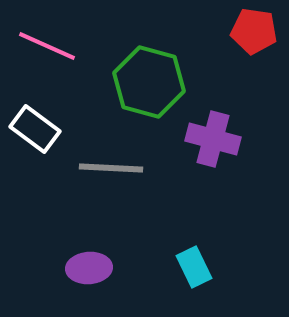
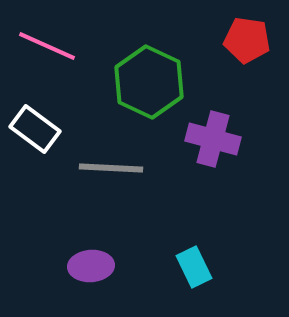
red pentagon: moved 7 px left, 9 px down
green hexagon: rotated 10 degrees clockwise
purple ellipse: moved 2 px right, 2 px up
